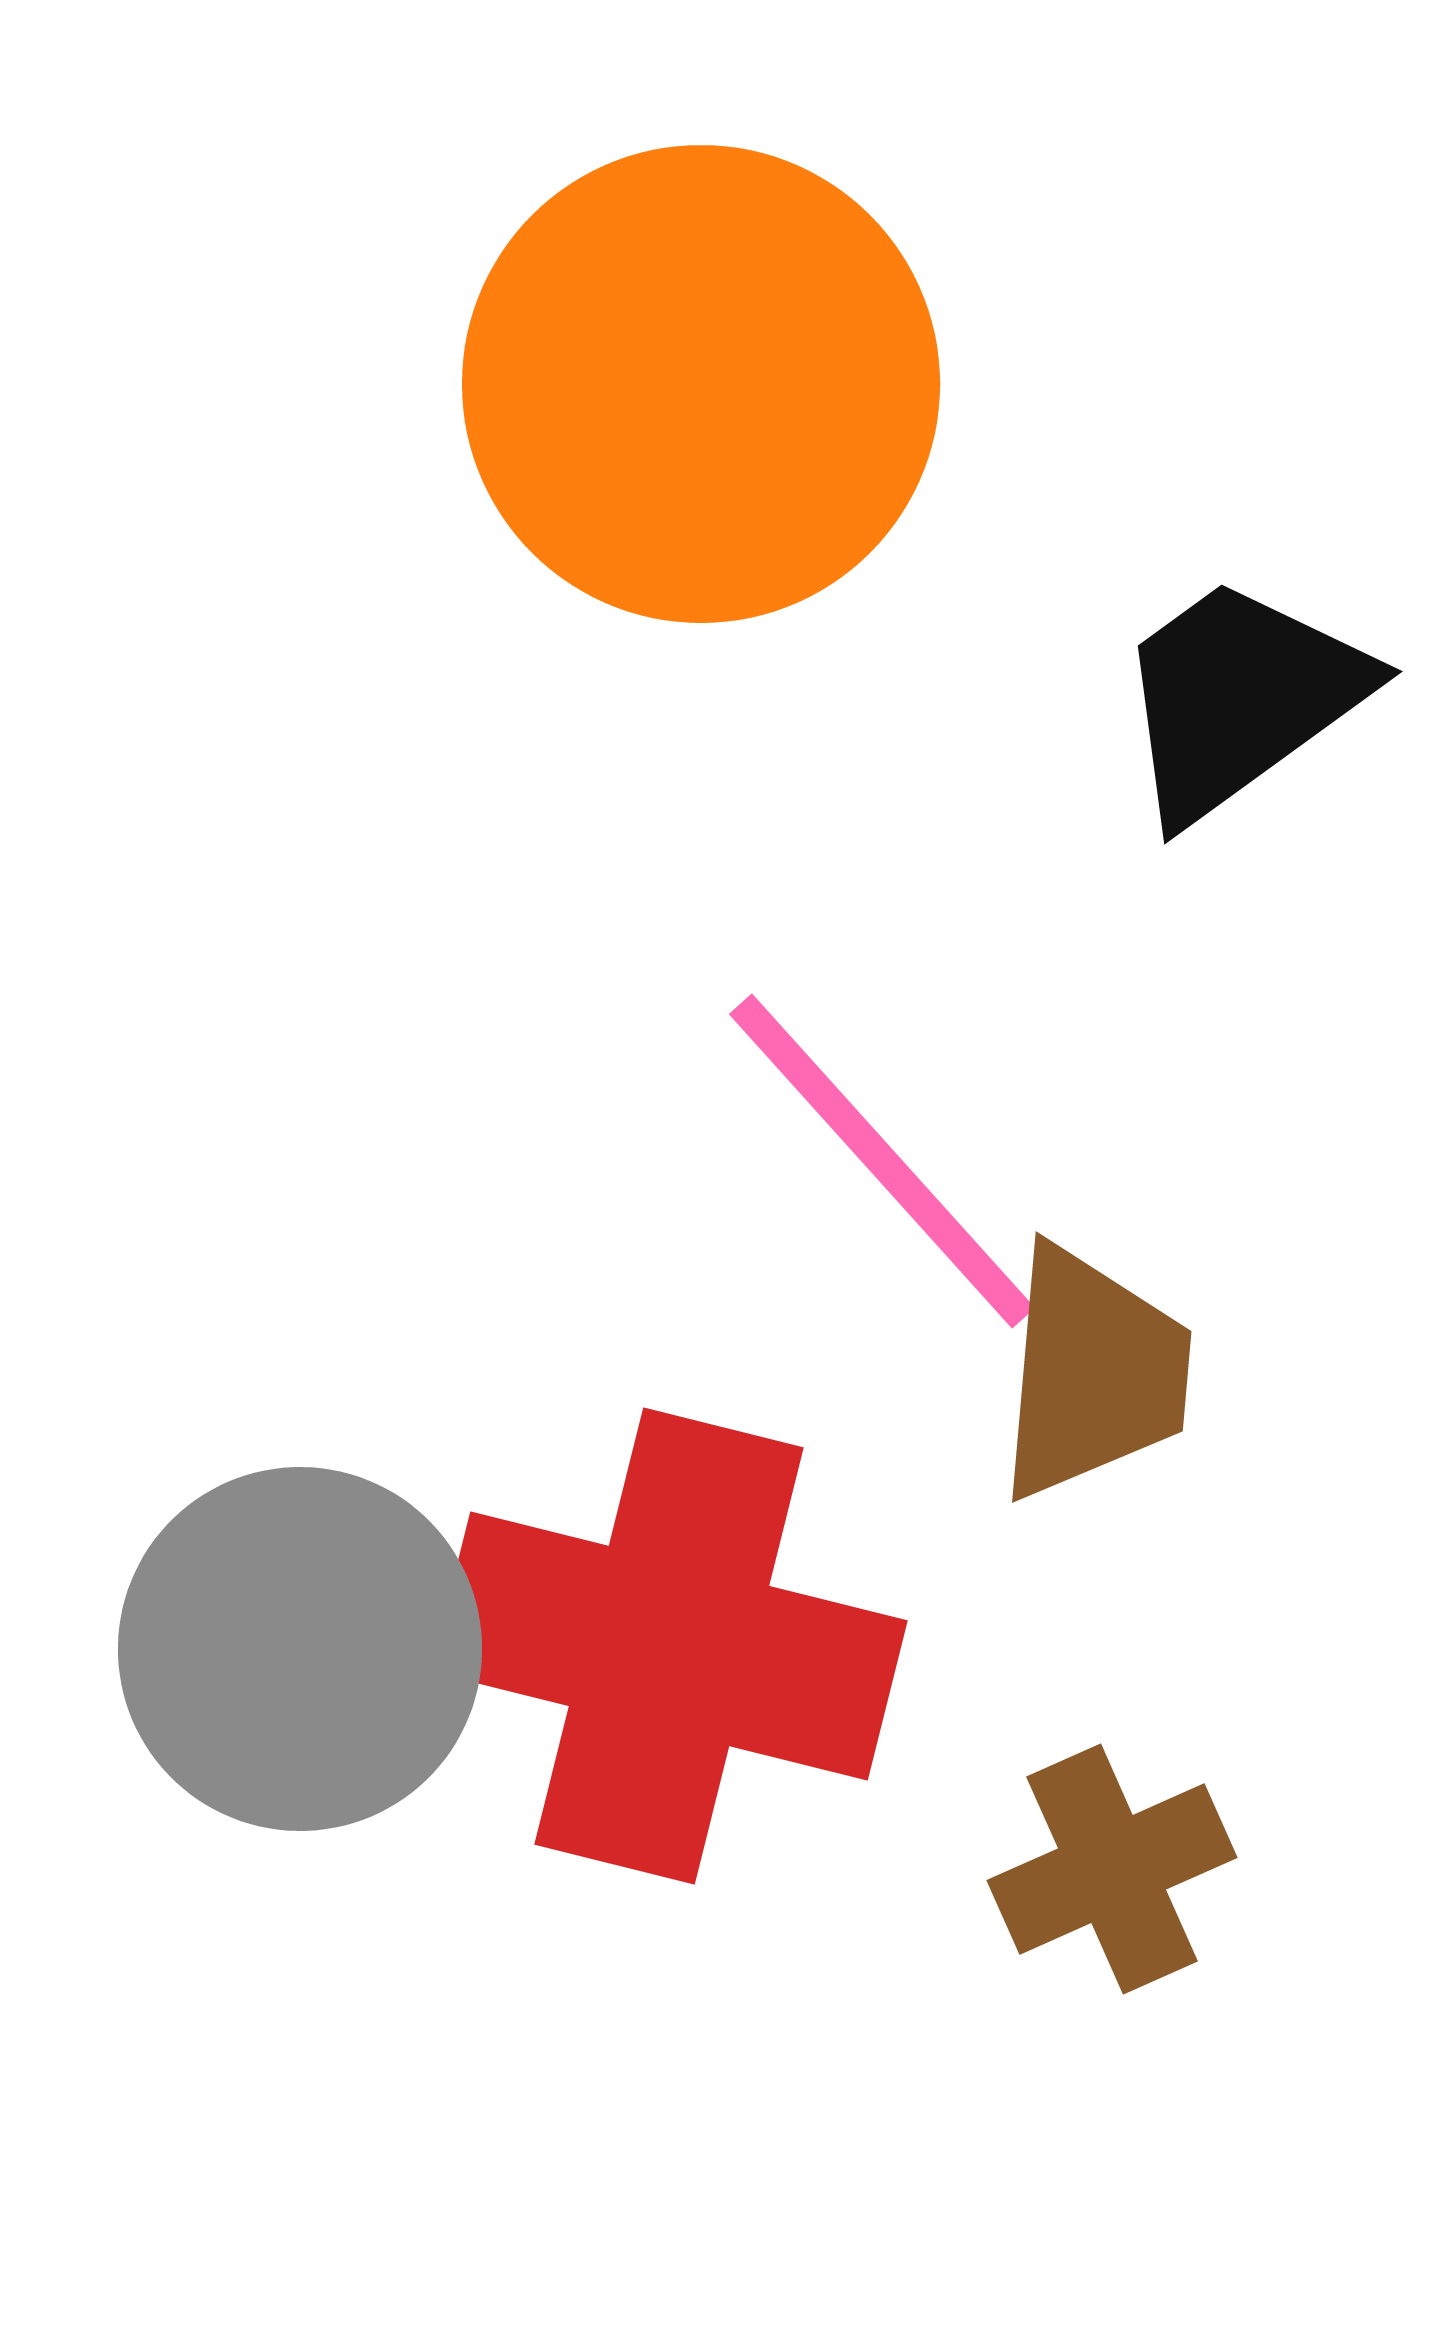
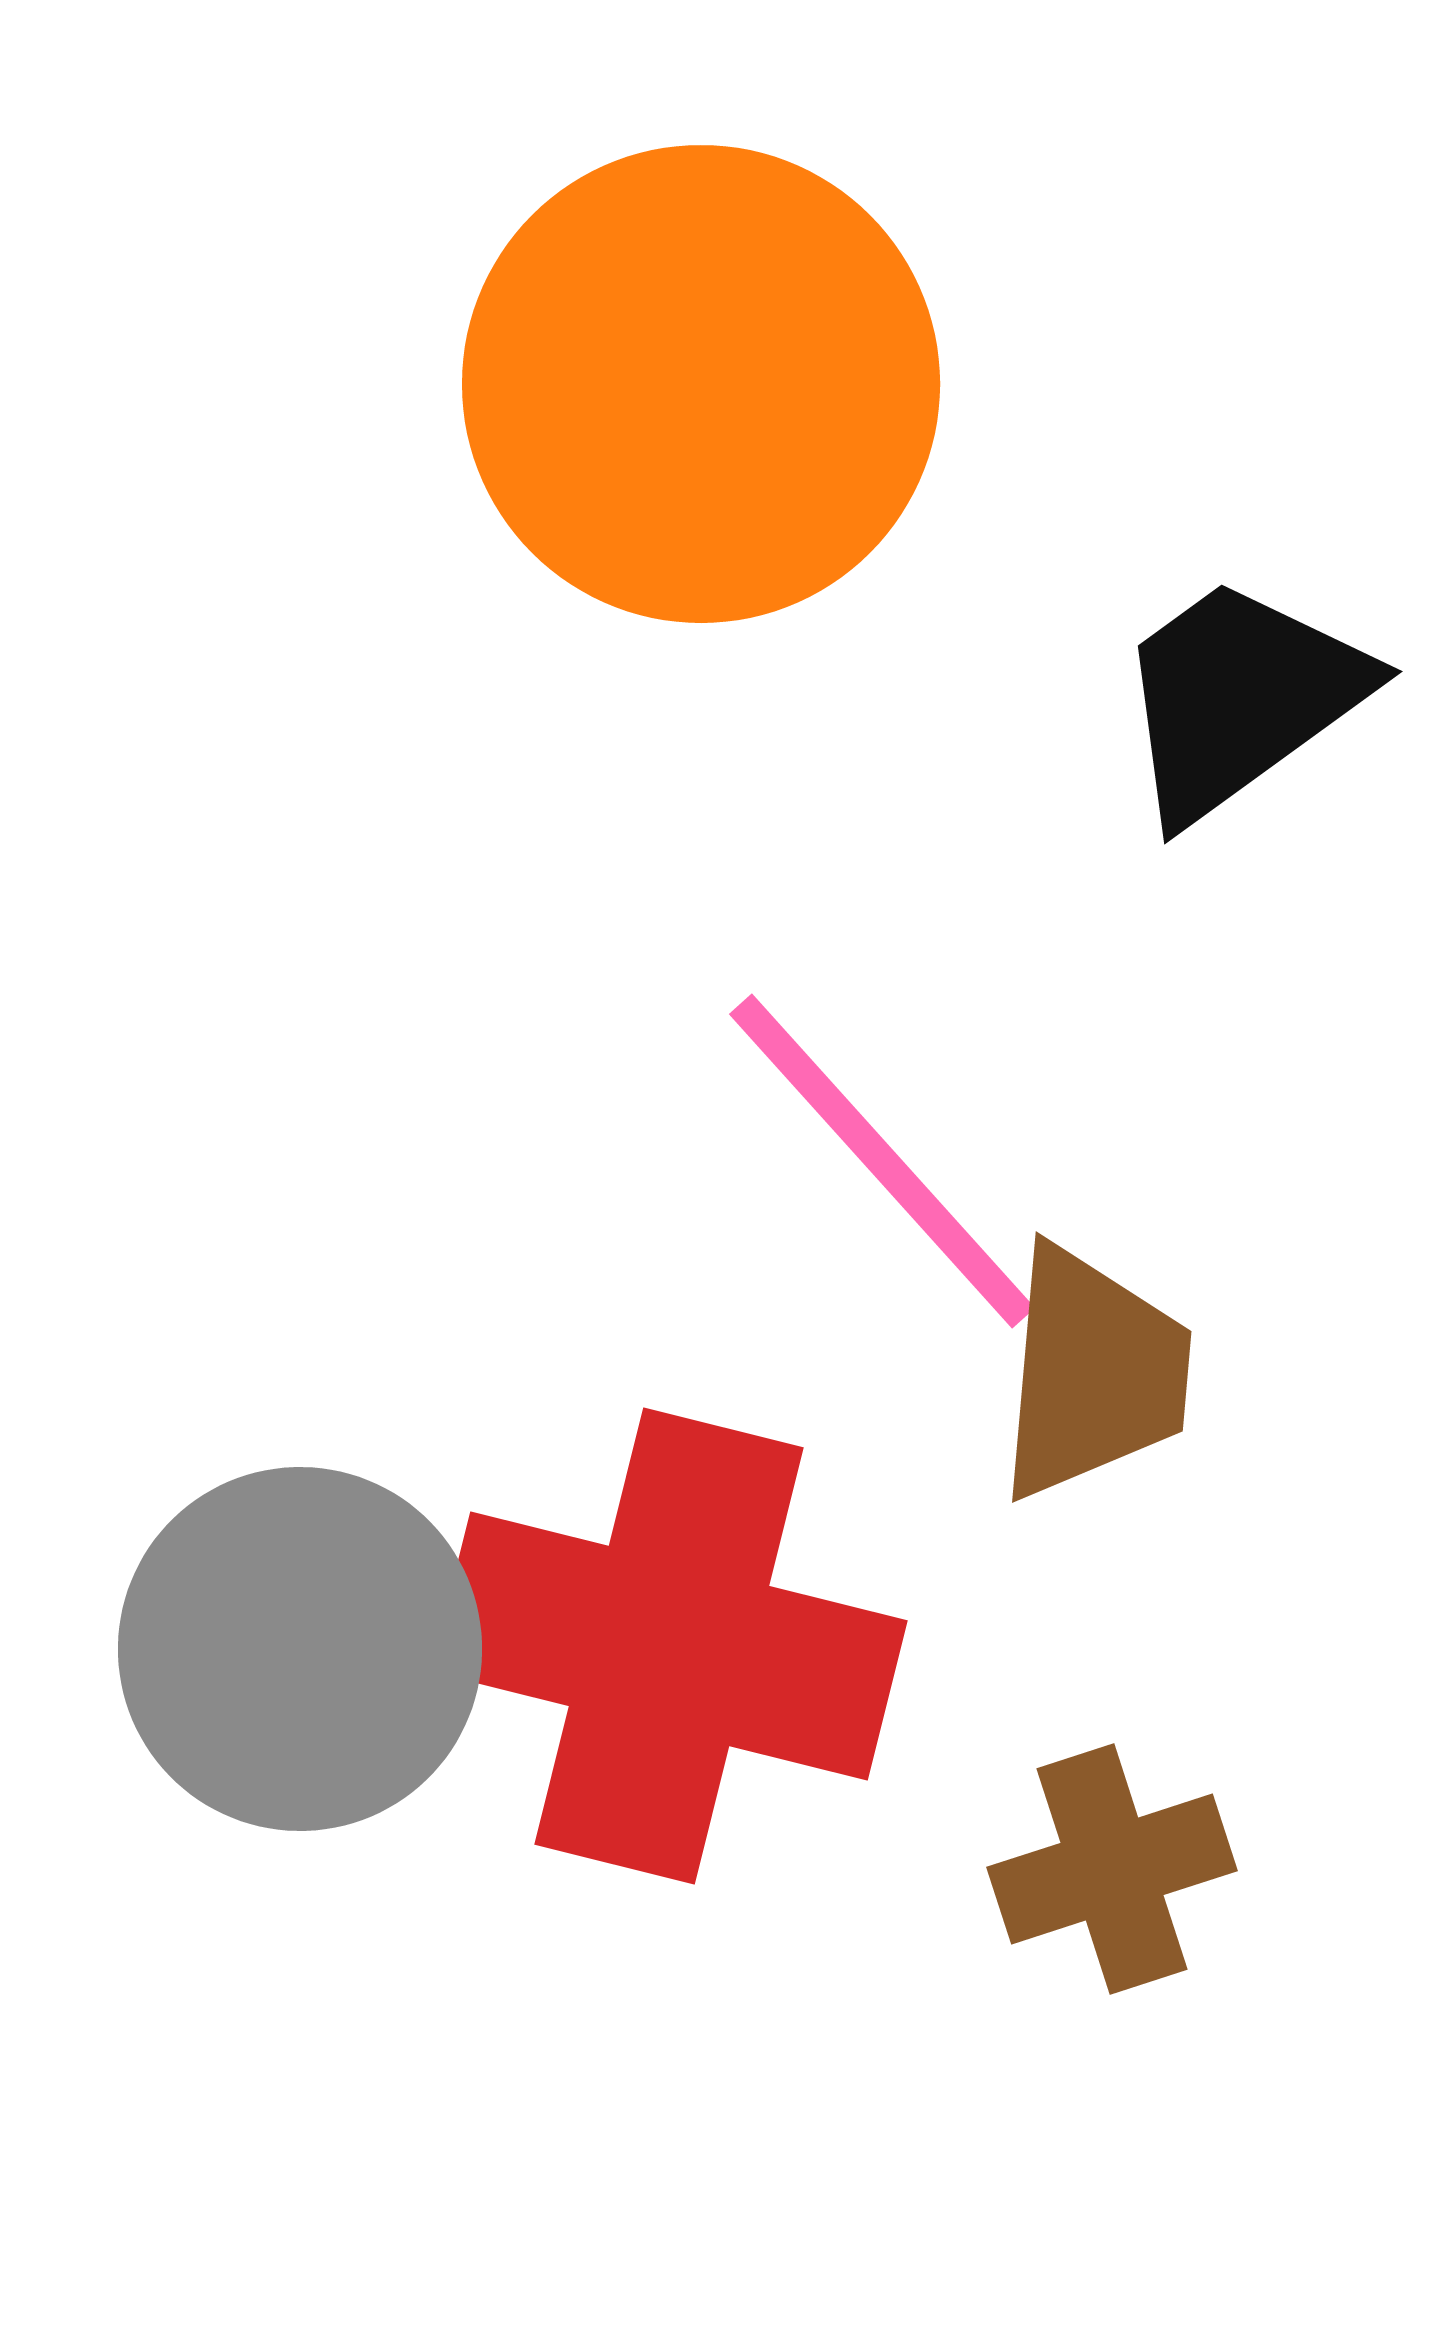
brown cross: rotated 6 degrees clockwise
